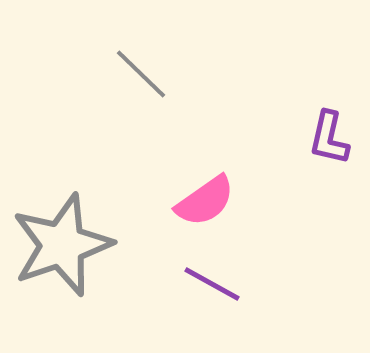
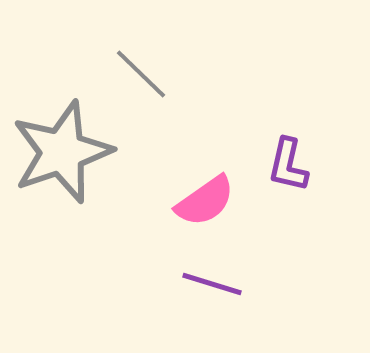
purple L-shape: moved 41 px left, 27 px down
gray star: moved 93 px up
purple line: rotated 12 degrees counterclockwise
